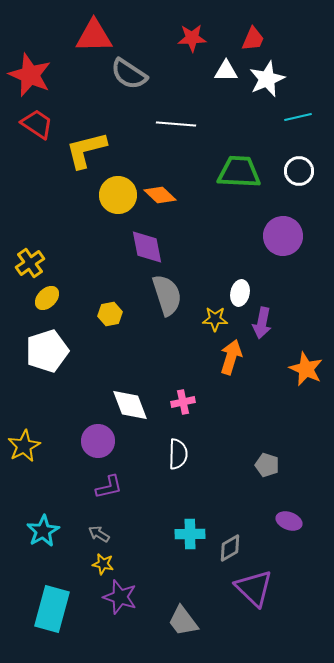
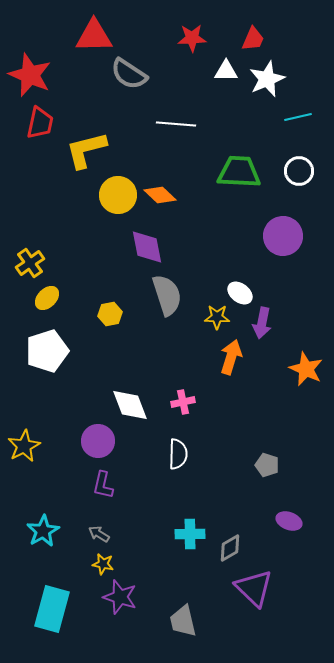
red trapezoid at (37, 124): moved 3 px right, 1 px up; rotated 68 degrees clockwise
white ellipse at (240, 293): rotated 65 degrees counterclockwise
yellow star at (215, 319): moved 2 px right, 2 px up
purple L-shape at (109, 487): moved 6 px left, 2 px up; rotated 116 degrees clockwise
gray trapezoid at (183, 621): rotated 24 degrees clockwise
